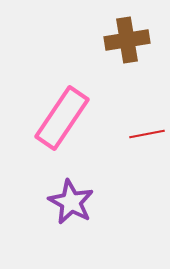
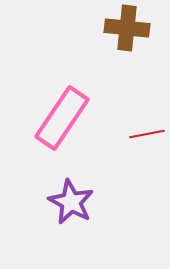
brown cross: moved 12 px up; rotated 15 degrees clockwise
